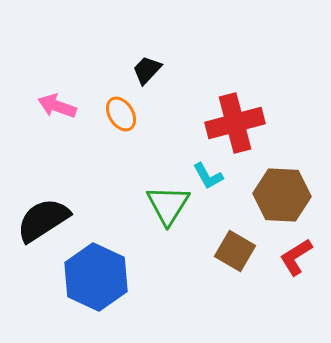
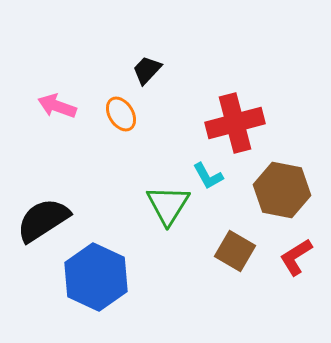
brown hexagon: moved 5 px up; rotated 8 degrees clockwise
